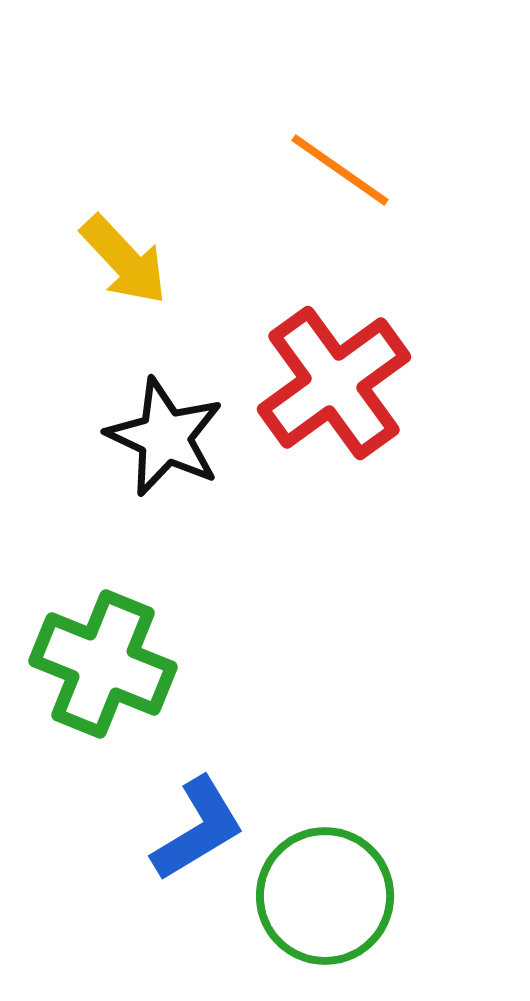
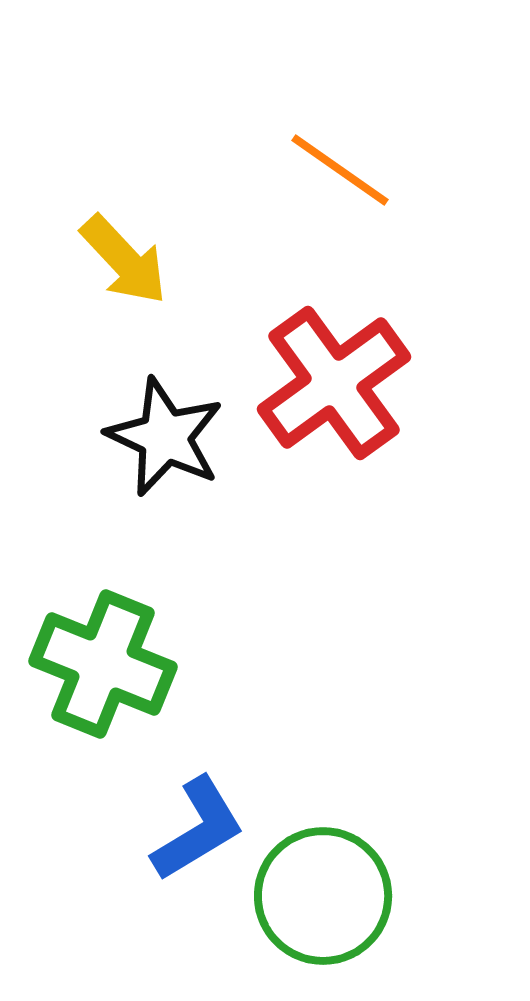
green circle: moved 2 px left
